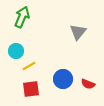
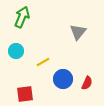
yellow line: moved 14 px right, 4 px up
red semicircle: moved 1 px left, 1 px up; rotated 88 degrees counterclockwise
red square: moved 6 px left, 5 px down
